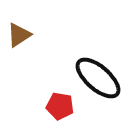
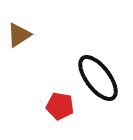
black ellipse: rotated 12 degrees clockwise
